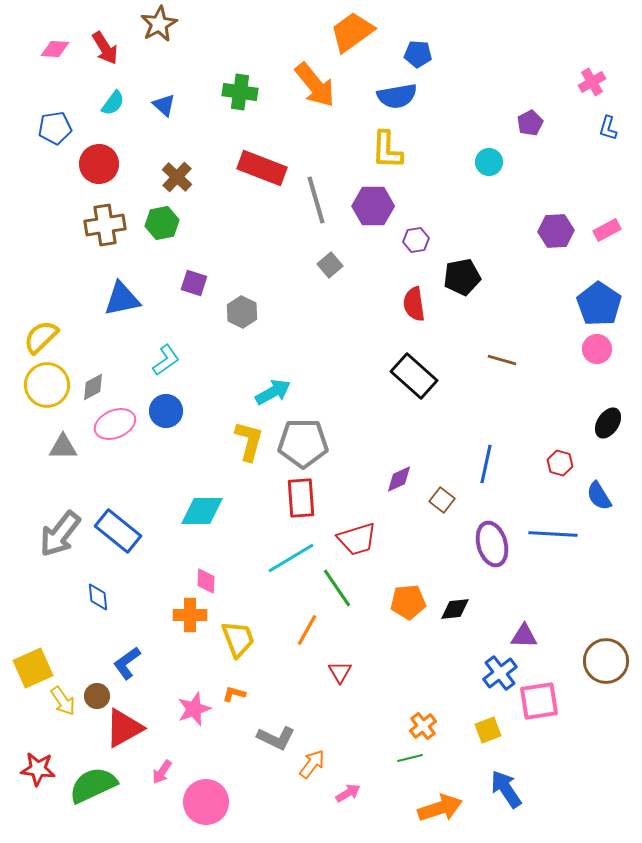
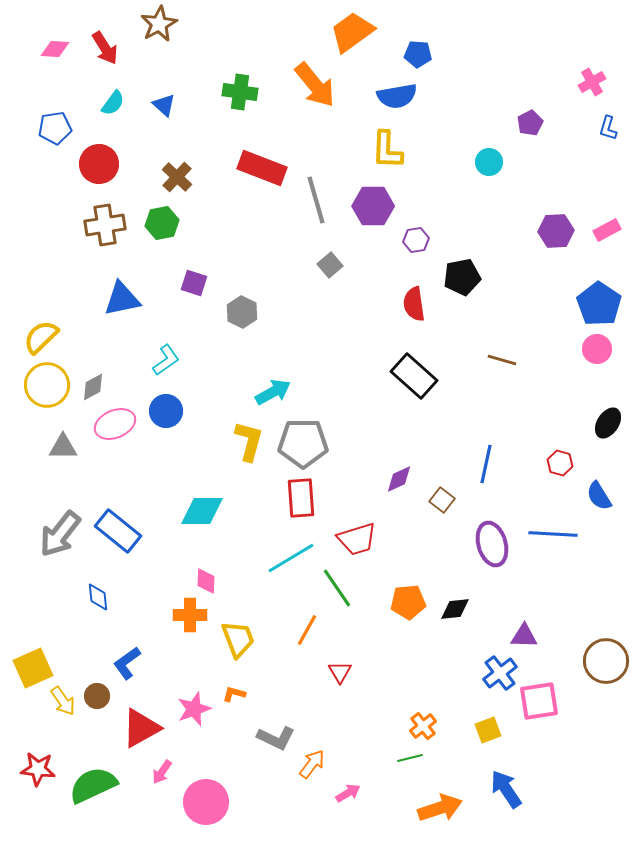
red triangle at (124, 728): moved 17 px right
